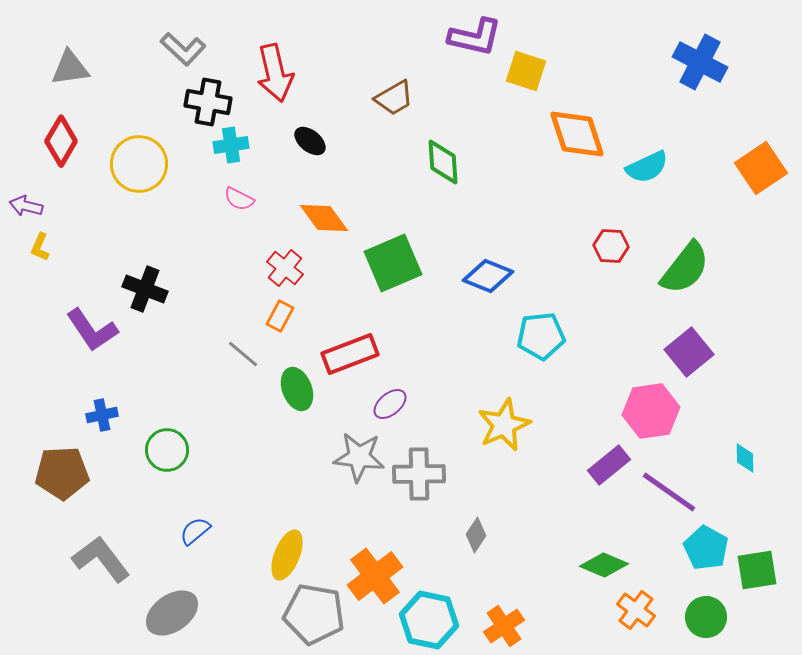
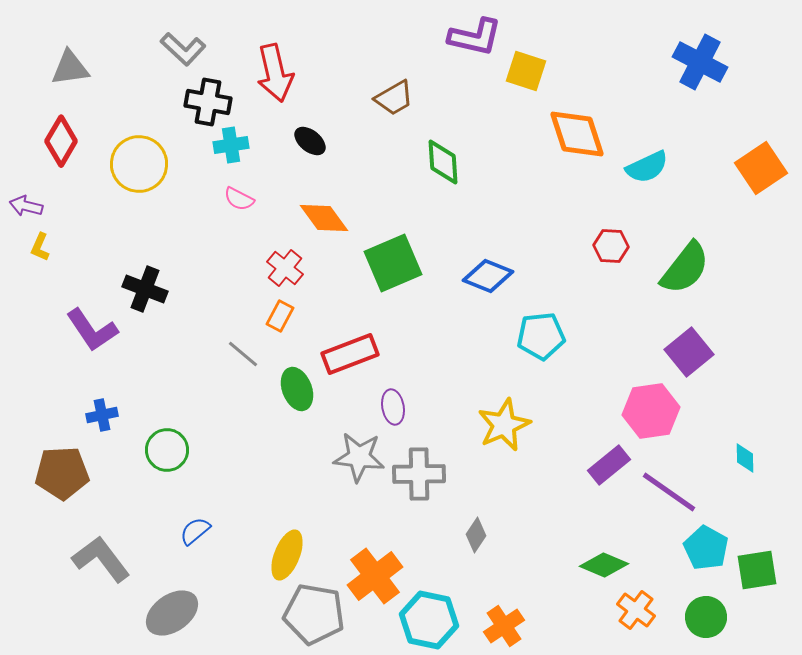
purple ellipse at (390, 404): moved 3 px right, 3 px down; rotated 60 degrees counterclockwise
